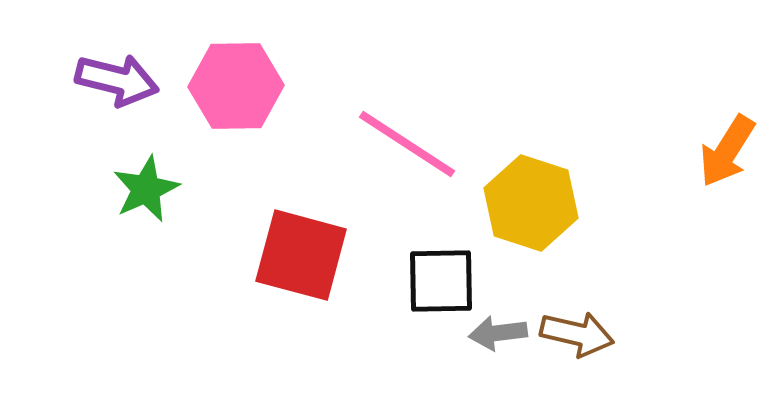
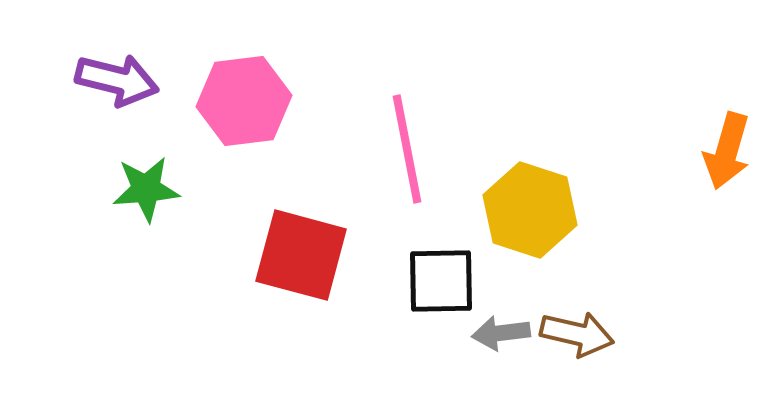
pink hexagon: moved 8 px right, 15 px down; rotated 6 degrees counterclockwise
pink line: moved 5 px down; rotated 46 degrees clockwise
orange arrow: rotated 16 degrees counterclockwise
green star: rotated 20 degrees clockwise
yellow hexagon: moved 1 px left, 7 px down
gray arrow: moved 3 px right
